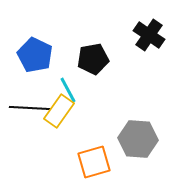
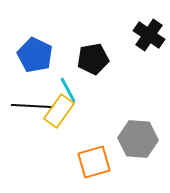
black line: moved 2 px right, 2 px up
